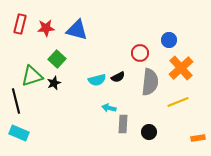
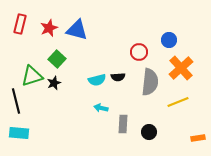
red star: moved 3 px right; rotated 18 degrees counterclockwise
red circle: moved 1 px left, 1 px up
black semicircle: rotated 24 degrees clockwise
cyan arrow: moved 8 px left
cyan rectangle: rotated 18 degrees counterclockwise
